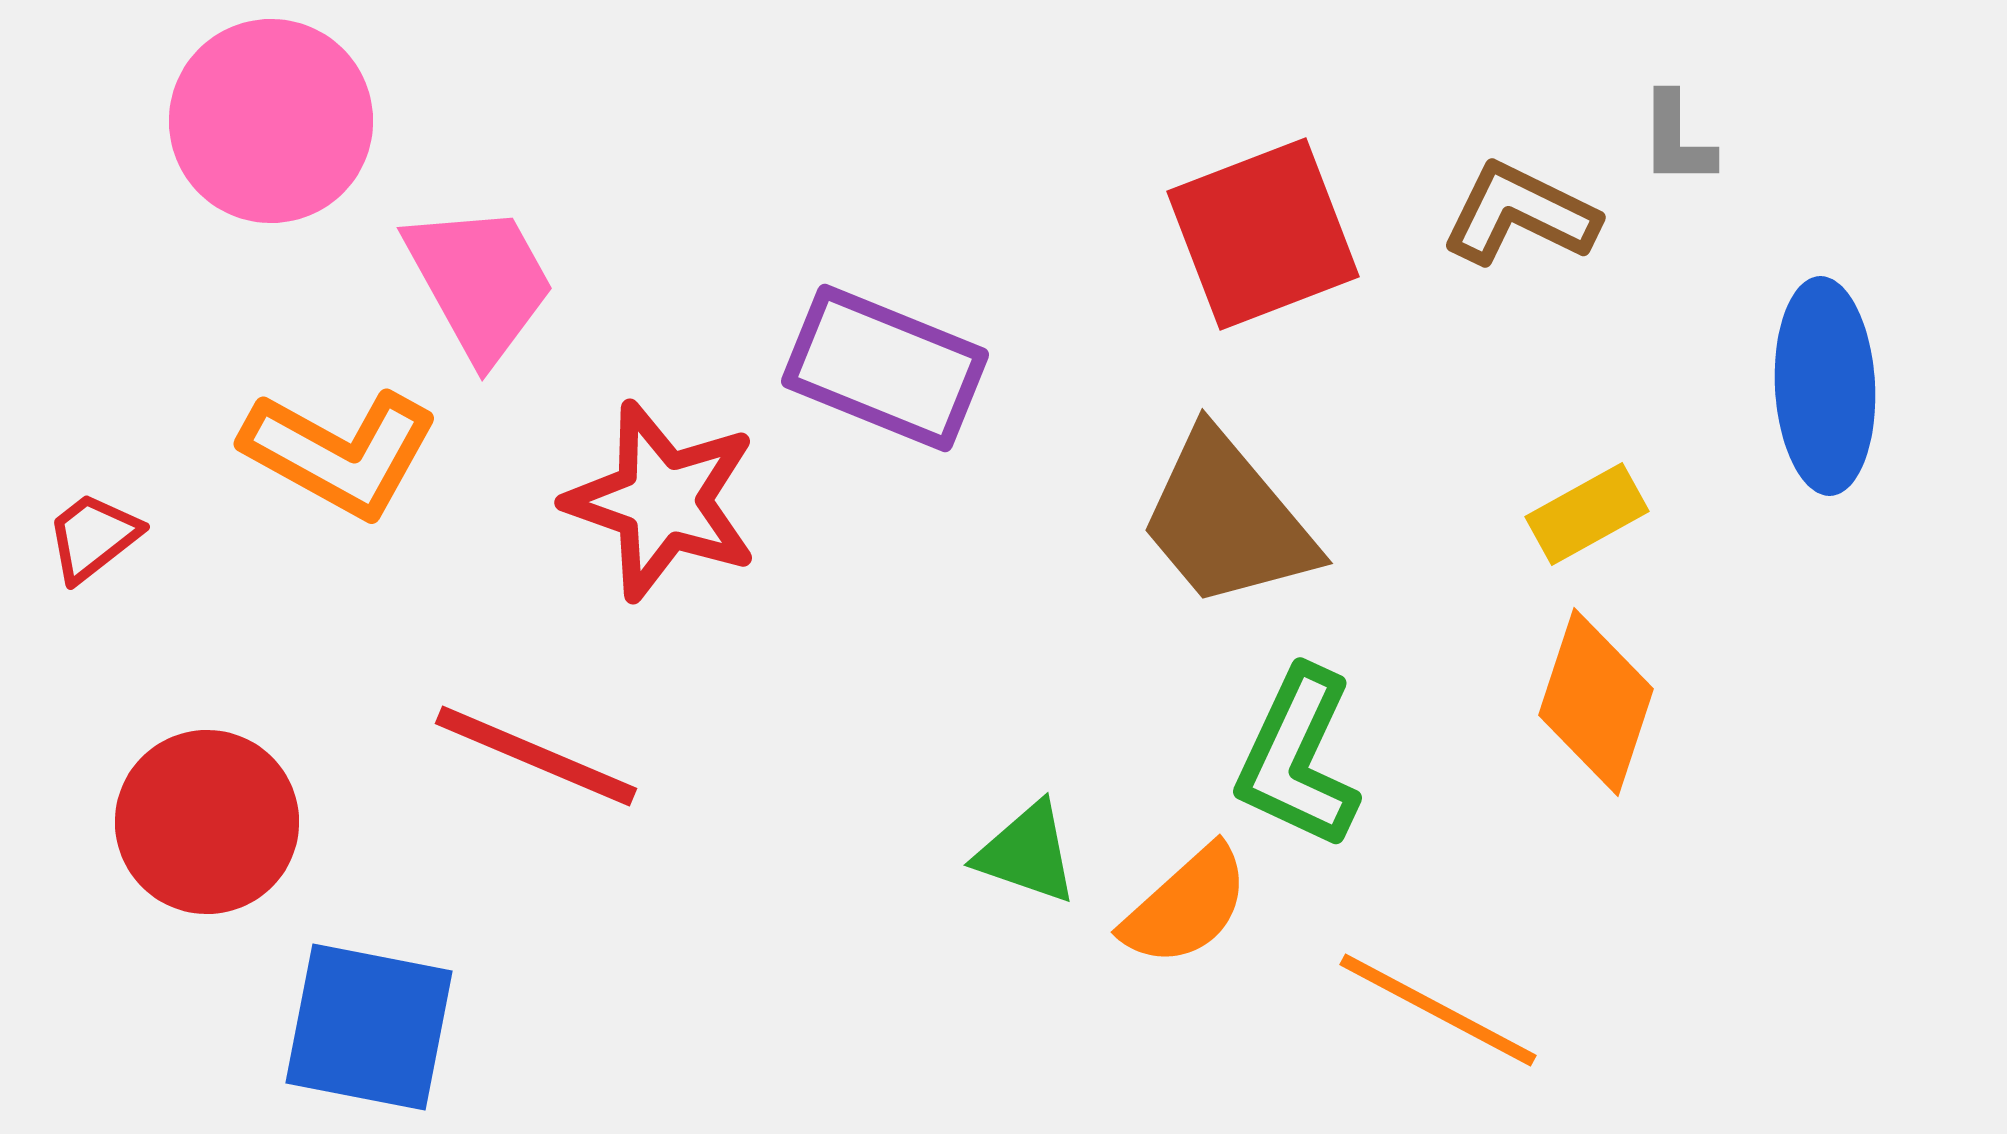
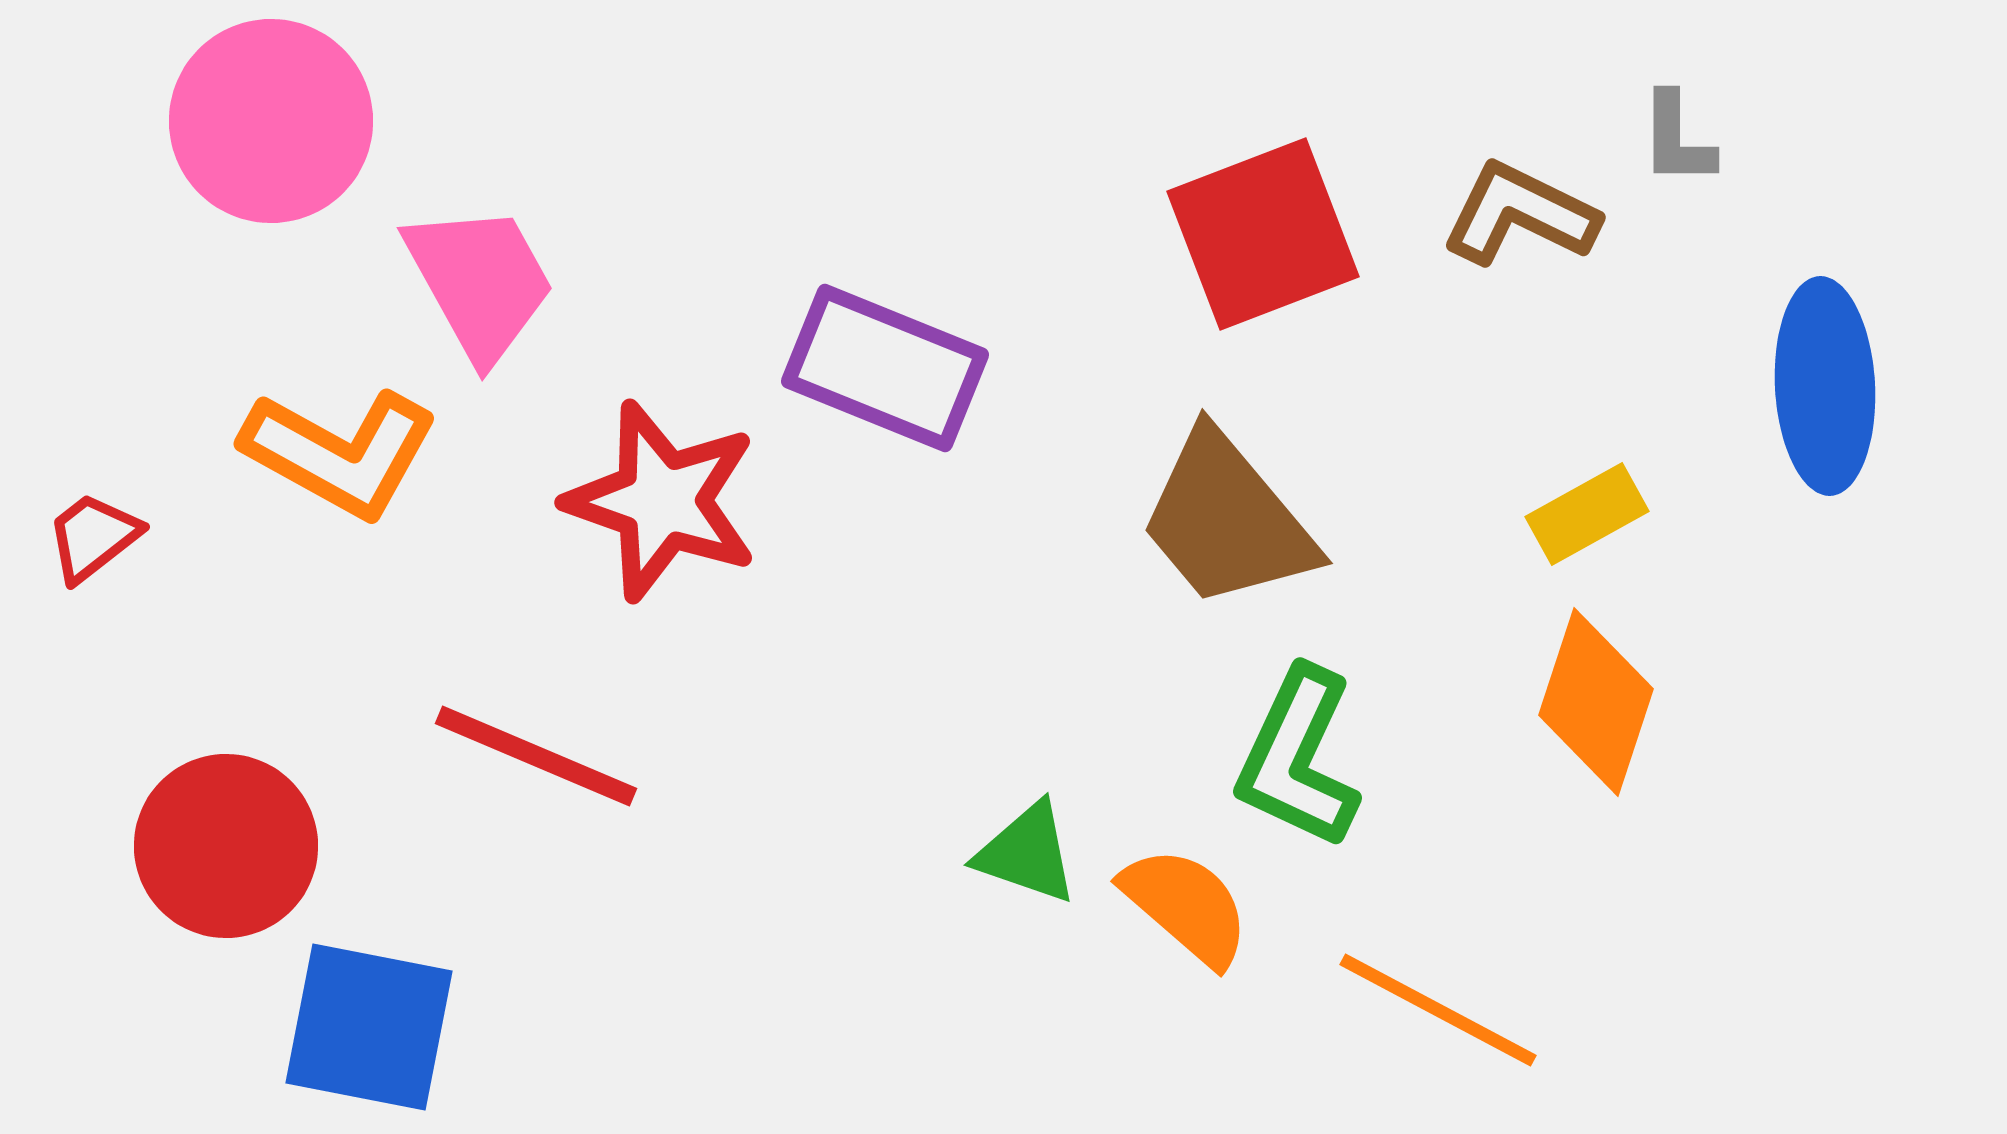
red circle: moved 19 px right, 24 px down
orange semicircle: rotated 97 degrees counterclockwise
